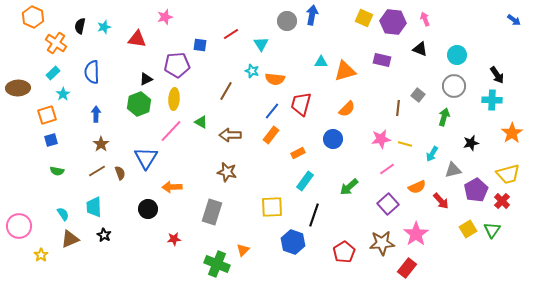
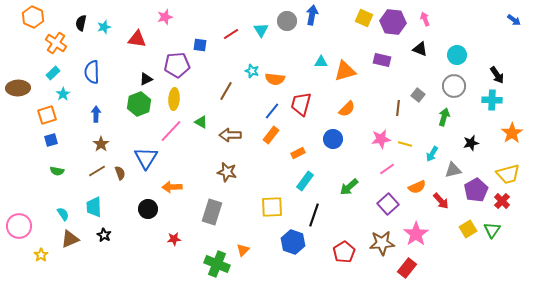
black semicircle at (80, 26): moved 1 px right, 3 px up
cyan triangle at (261, 44): moved 14 px up
